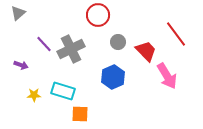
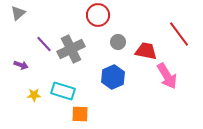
red line: moved 3 px right
red trapezoid: rotated 35 degrees counterclockwise
